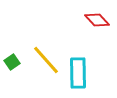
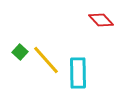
red diamond: moved 4 px right
green square: moved 8 px right, 10 px up; rotated 14 degrees counterclockwise
